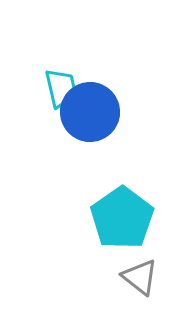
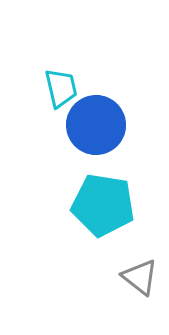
blue circle: moved 6 px right, 13 px down
cyan pentagon: moved 19 px left, 13 px up; rotated 28 degrees counterclockwise
